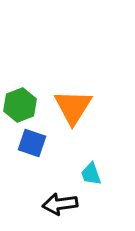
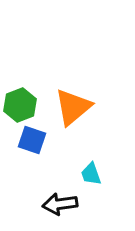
orange triangle: rotated 18 degrees clockwise
blue square: moved 3 px up
